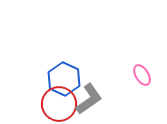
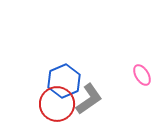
blue hexagon: moved 2 px down; rotated 12 degrees clockwise
red circle: moved 2 px left
